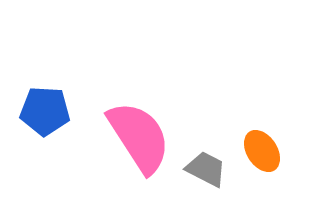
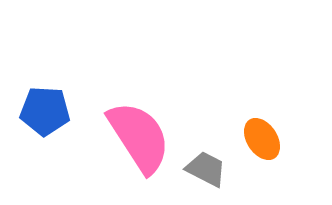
orange ellipse: moved 12 px up
